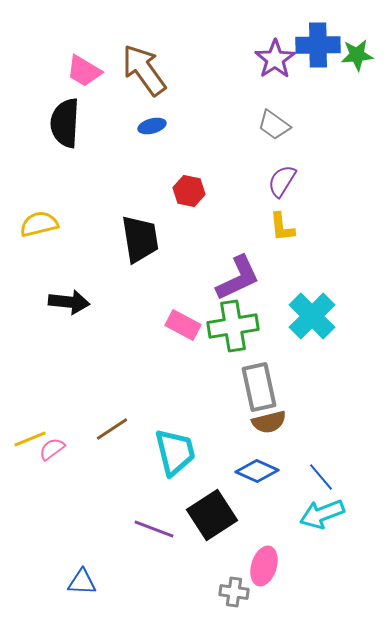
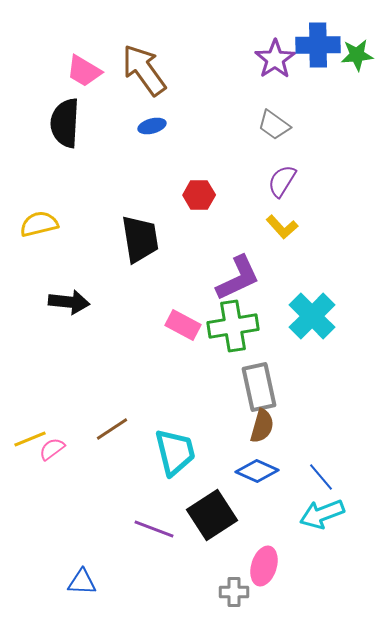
red hexagon: moved 10 px right, 4 px down; rotated 12 degrees counterclockwise
yellow L-shape: rotated 36 degrees counterclockwise
brown semicircle: moved 7 px left, 4 px down; rotated 60 degrees counterclockwise
gray cross: rotated 8 degrees counterclockwise
